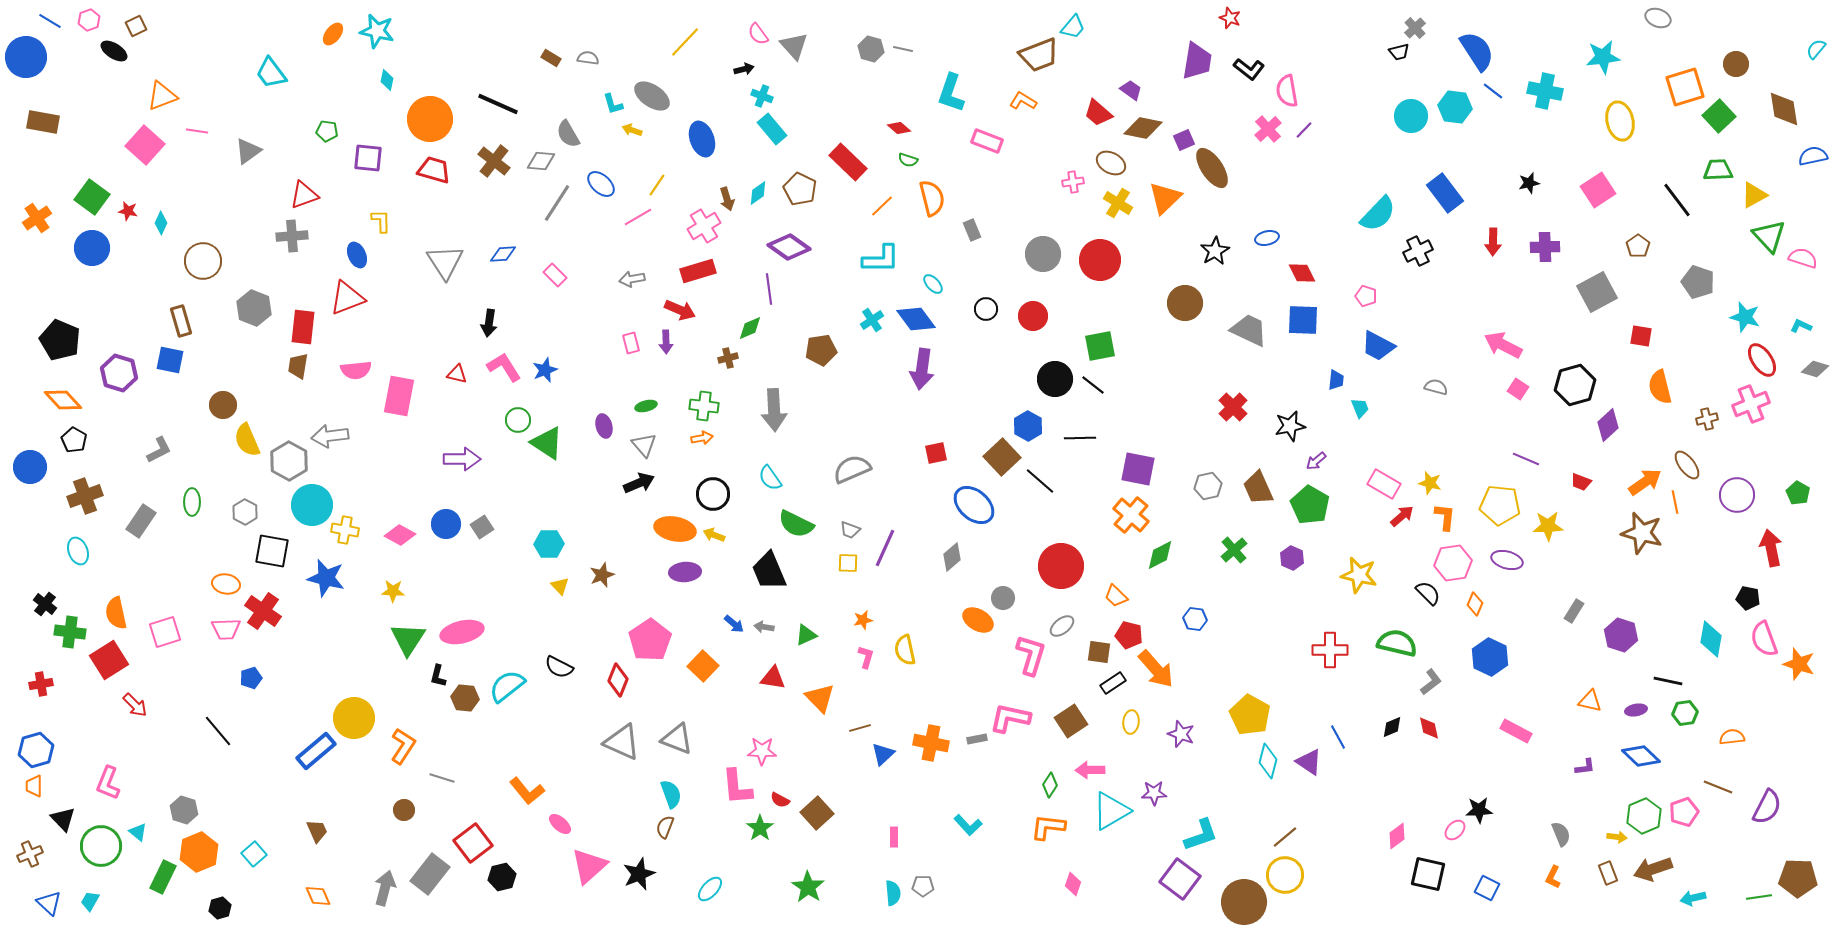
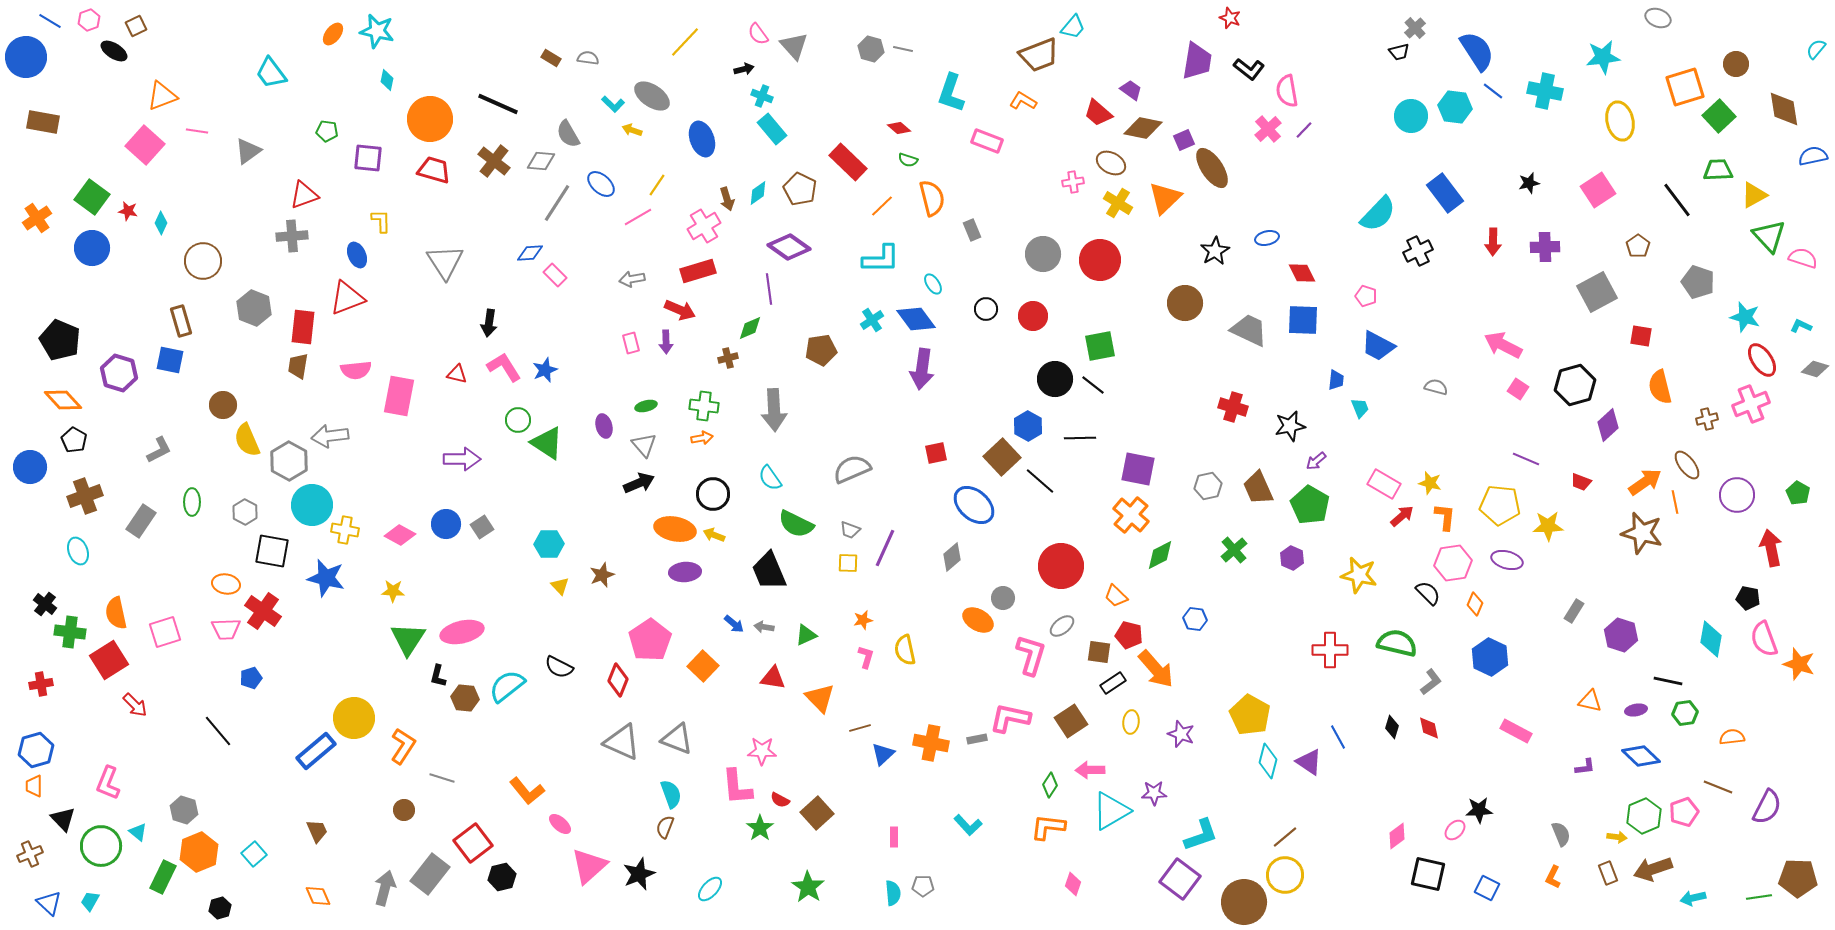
cyan L-shape at (613, 104): rotated 30 degrees counterclockwise
blue diamond at (503, 254): moved 27 px right, 1 px up
cyan ellipse at (933, 284): rotated 10 degrees clockwise
red cross at (1233, 407): rotated 28 degrees counterclockwise
black diamond at (1392, 727): rotated 50 degrees counterclockwise
